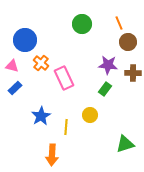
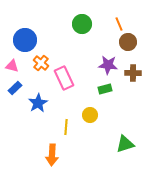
orange line: moved 1 px down
green rectangle: rotated 40 degrees clockwise
blue star: moved 3 px left, 13 px up
